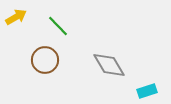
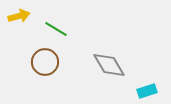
yellow arrow: moved 3 px right, 1 px up; rotated 15 degrees clockwise
green line: moved 2 px left, 3 px down; rotated 15 degrees counterclockwise
brown circle: moved 2 px down
